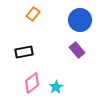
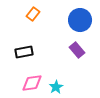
pink diamond: rotated 30 degrees clockwise
